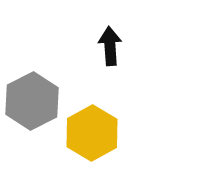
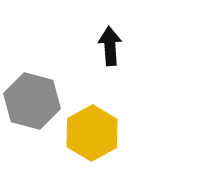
gray hexagon: rotated 18 degrees counterclockwise
